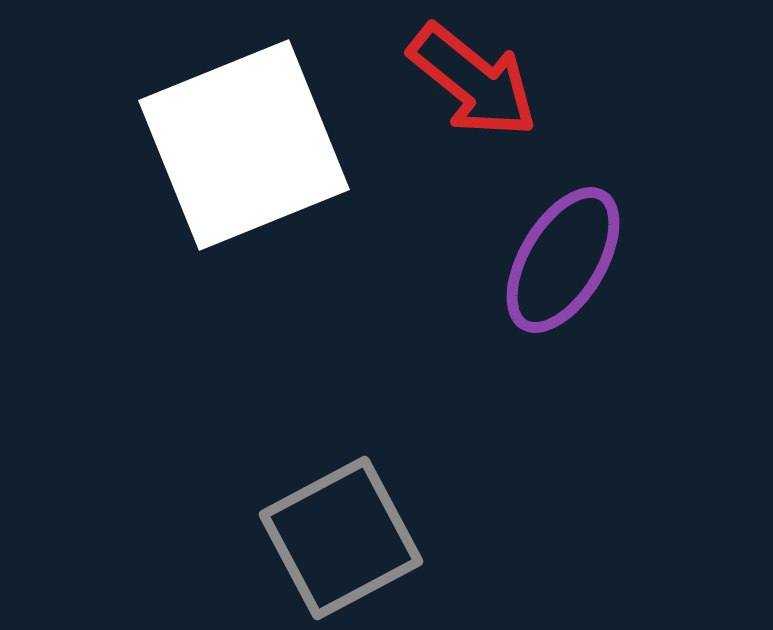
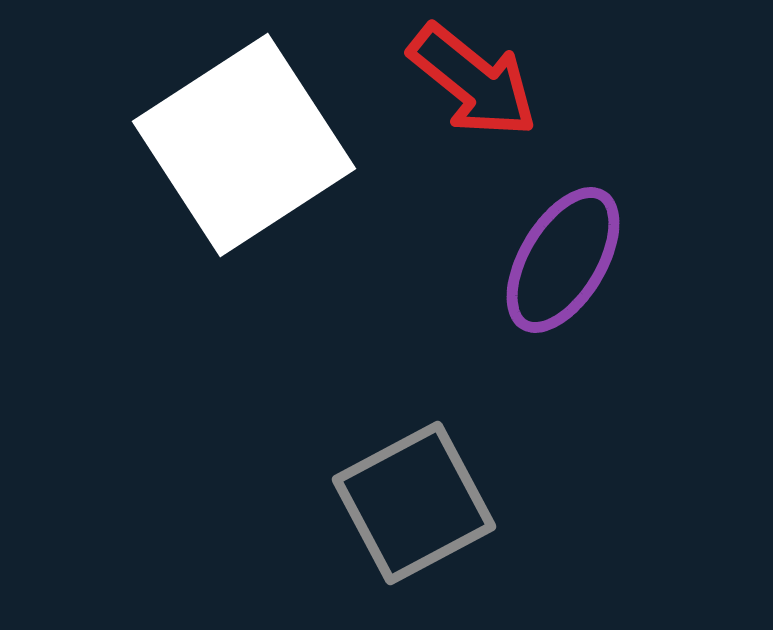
white square: rotated 11 degrees counterclockwise
gray square: moved 73 px right, 35 px up
